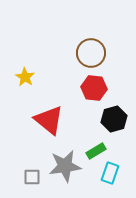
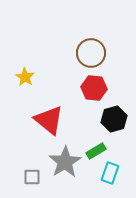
gray star: moved 4 px up; rotated 24 degrees counterclockwise
